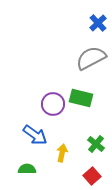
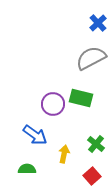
yellow arrow: moved 2 px right, 1 px down
